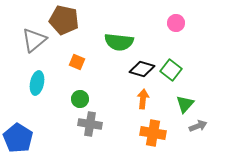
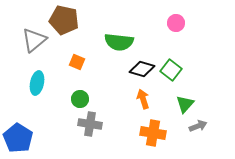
orange arrow: rotated 24 degrees counterclockwise
